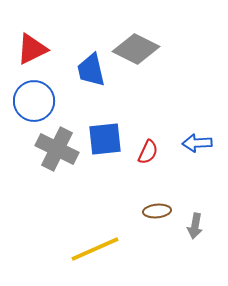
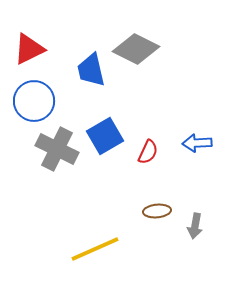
red triangle: moved 3 px left
blue square: moved 3 px up; rotated 24 degrees counterclockwise
